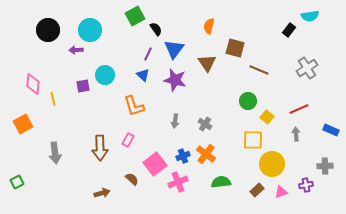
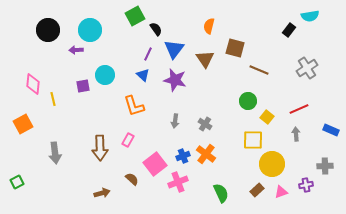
brown triangle at (207, 63): moved 2 px left, 4 px up
green semicircle at (221, 182): moved 11 px down; rotated 72 degrees clockwise
